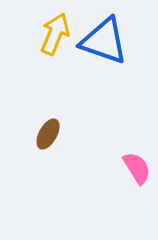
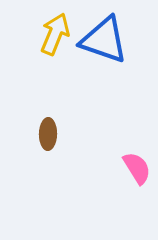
blue triangle: moved 1 px up
brown ellipse: rotated 28 degrees counterclockwise
